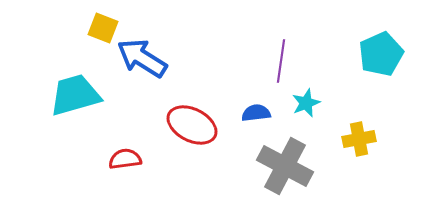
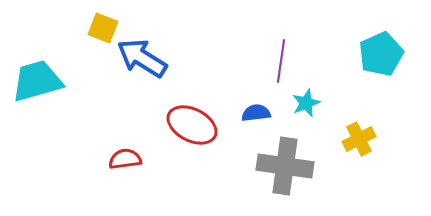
cyan trapezoid: moved 38 px left, 14 px up
yellow cross: rotated 16 degrees counterclockwise
gray cross: rotated 20 degrees counterclockwise
